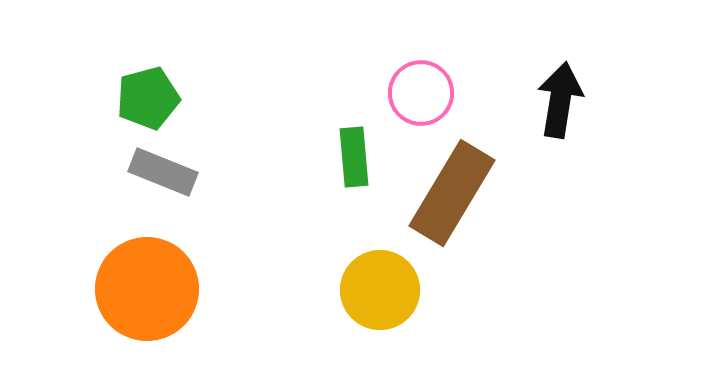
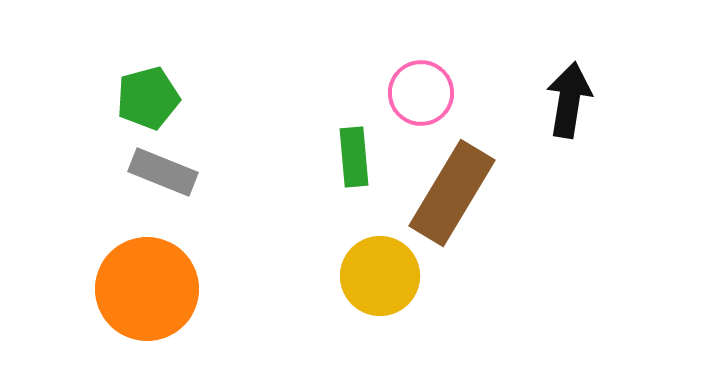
black arrow: moved 9 px right
yellow circle: moved 14 px up
